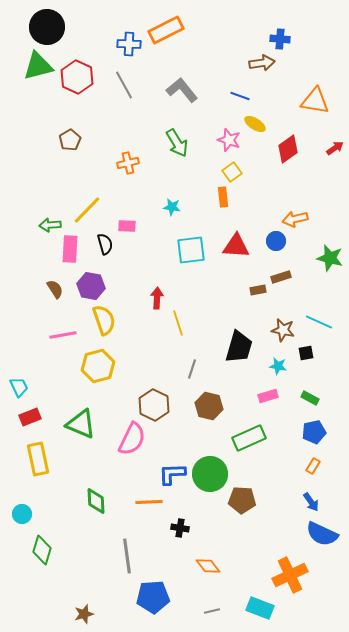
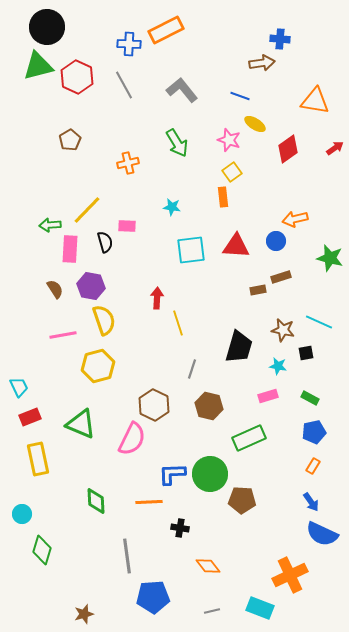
black semicircle at (105, 244): moved 2 px up
